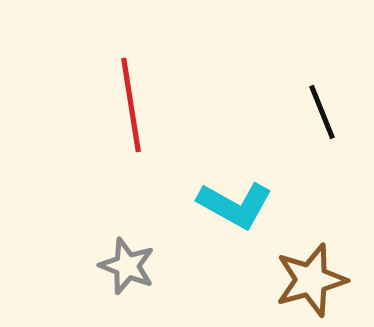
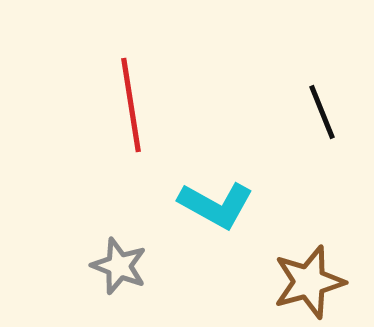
cyan L-shape: moved 19 px left
gray star: moved 8 px left
brown star: moved 2 px left, 2 px down
